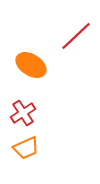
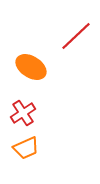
orange ellipse: moved 2 px down
